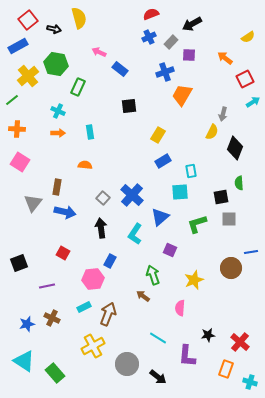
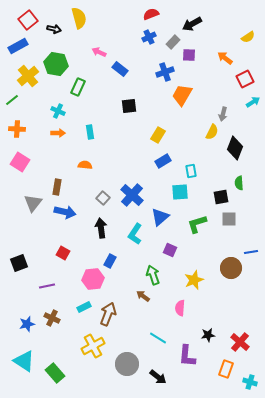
gray rectangle at (171, 42): moved 2 px right
